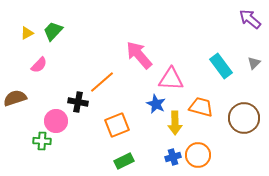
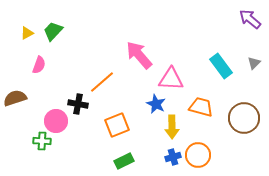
pink semicircle: rotated 24 degrees counterclockwise
black cross: moved 2 px down
yellow arrow: moved 3 px left, 4 px down
